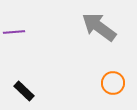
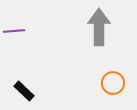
gray arrow: rotated 54 degrees clockwise
purple line: moved 1 px up
